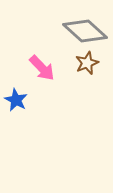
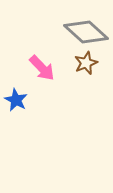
gray diamond: moved 1 px right, 1 px down
brown star: moved 1 px left
